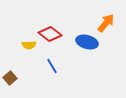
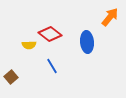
orange arrow: moved 4 px right, 6 px up
blue ellipse: rotated 70 degrees clockwise
brown square: moved 1 px right, 1 px up
